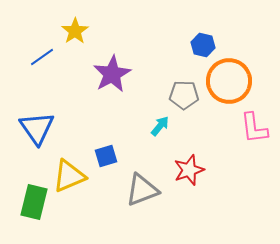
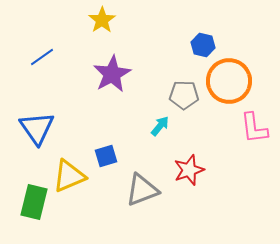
yellow star: moved 27 px right, 11 px up
